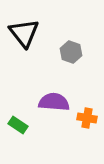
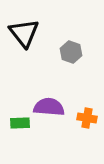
purple semicircle: moved 5 px left, 5 px down
green rectangle: moved 2 px right, 2 px up; rotated 36 degrees counterclockwise
